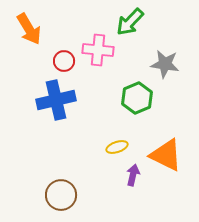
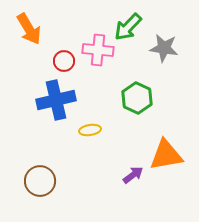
green arrow: moved 2 px left, 5 px down
gray star: moved 1 px left, 16 px up
green hexagon: rotated 12 degrees counterclockwise
yellow ellipse: moved 27 px left, 17 px up; rotated 10 degrees clockwise
orange triangle: rotated 36 degrees counterclockwise
purple arrow: rotated 40 degrees clockwise
brown circle: moved 21 px left, 14 px up
